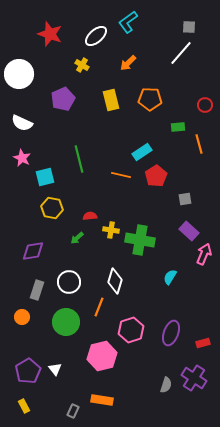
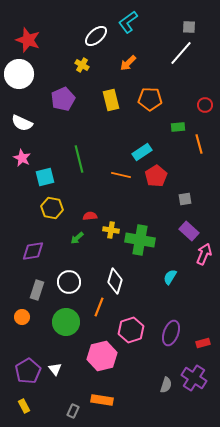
red star at (50, 34): moved 22 px left, 6 px down
